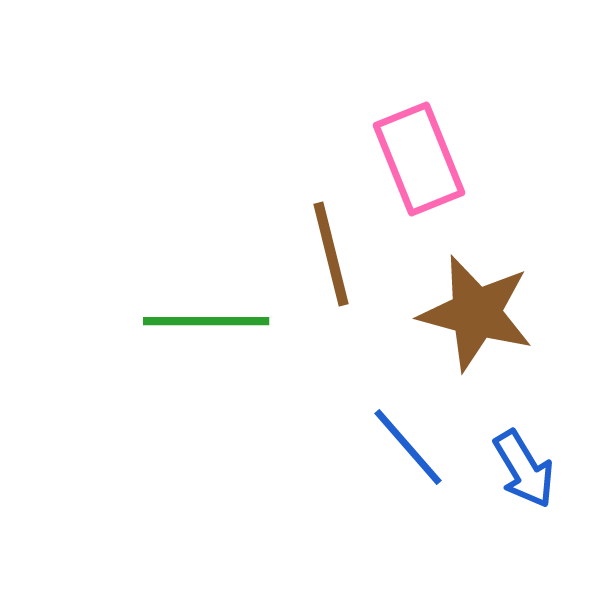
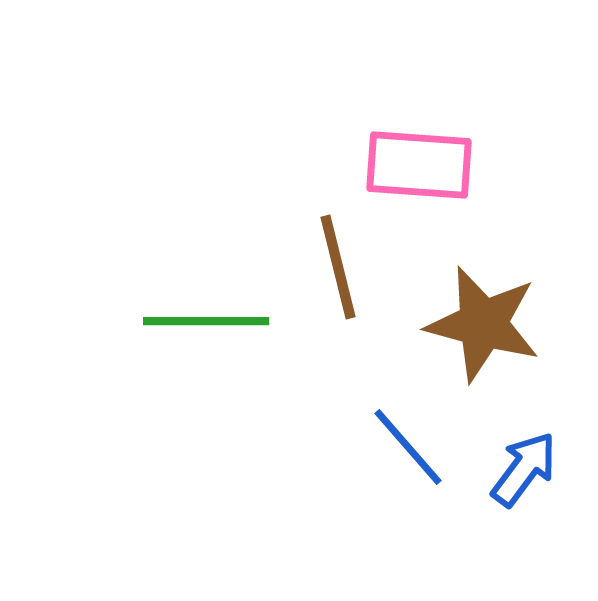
pink rectangle: moved 6 px down; rotated 64 degrees counterclockwise
brown line: moved 7 px right, 13 px down
brown star: moved 7 px right, 11 px down
blue arrow: rotated 112 degrees counterclockwise
